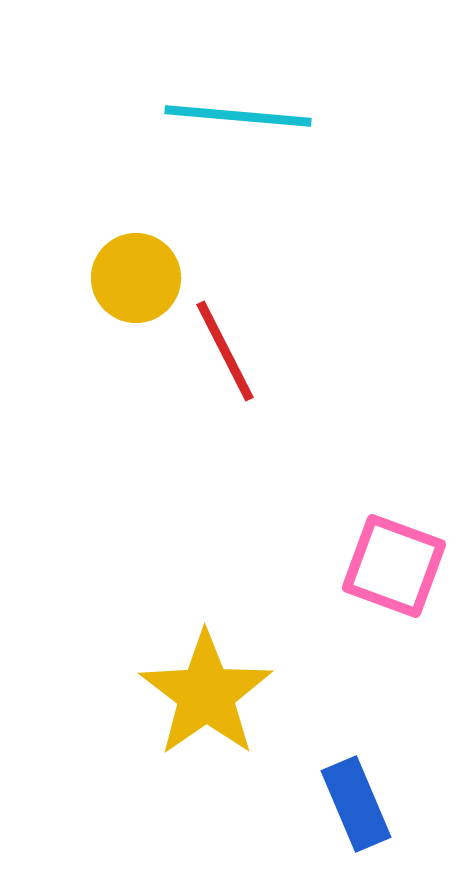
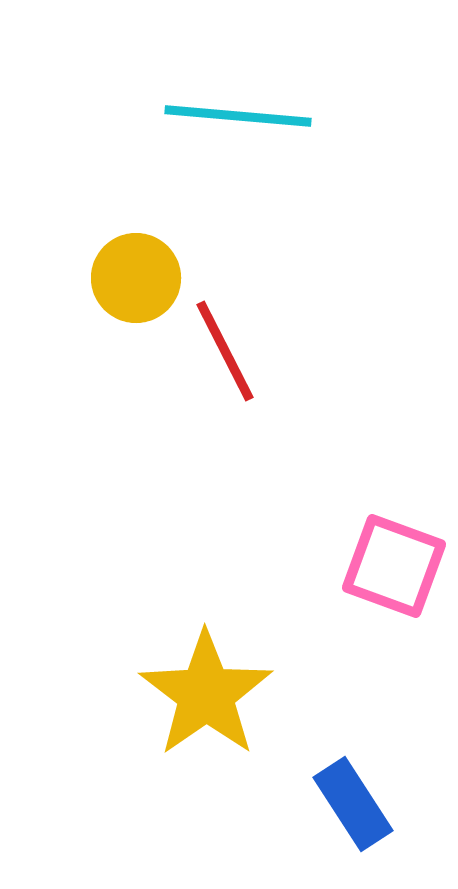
blue rectangle: moved 3 px left; rotated 10 degrees counterclockwise
